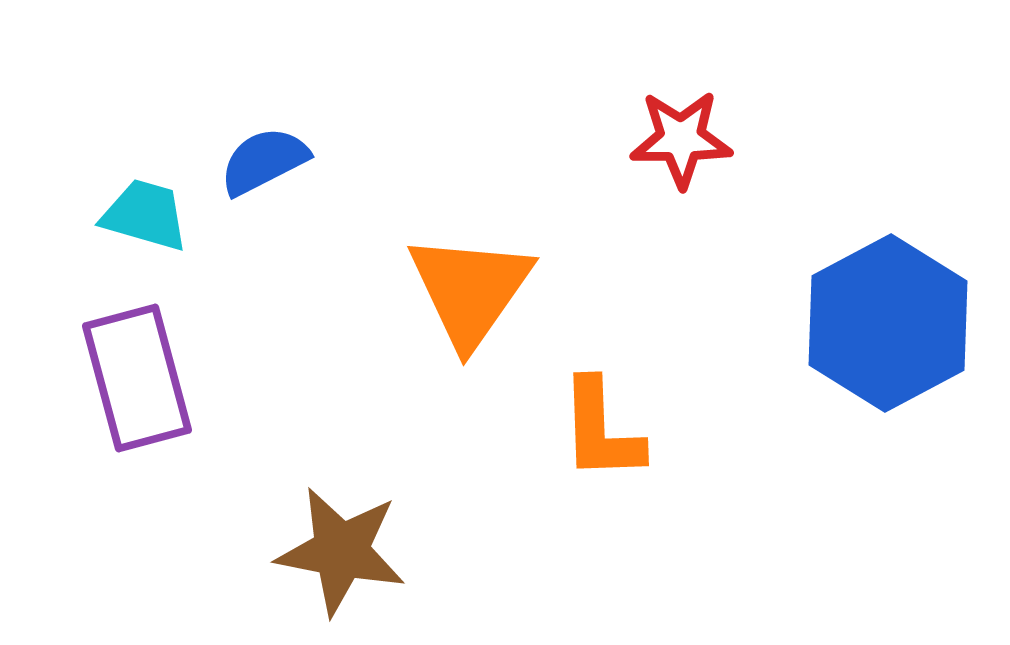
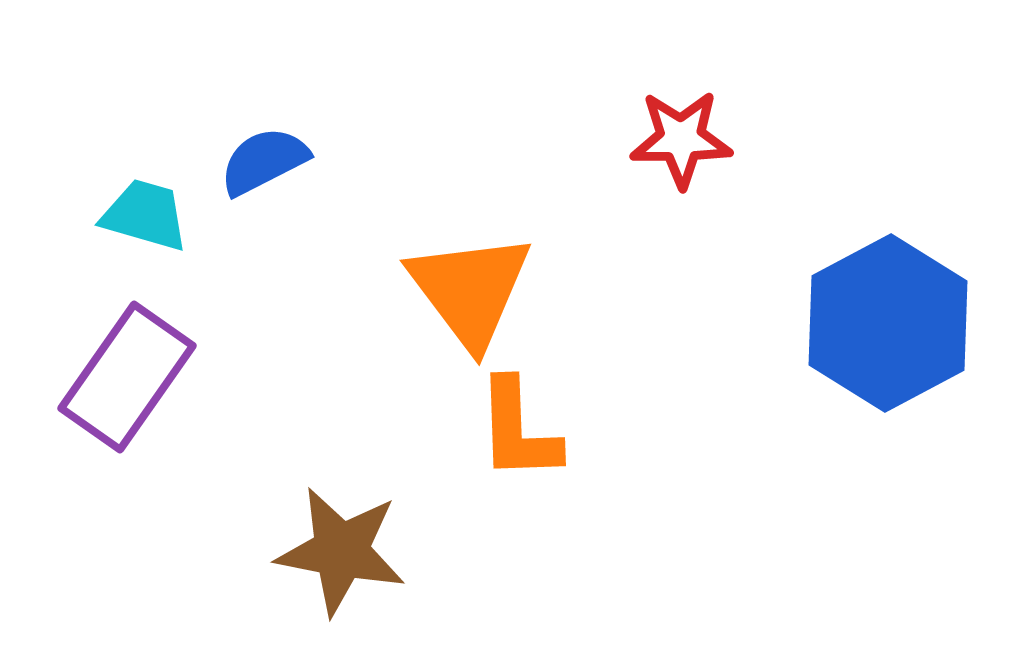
orange triangle: rotated 12 degrees counterclockwise
purple rectangle: moved 10 px left, 1 px up; rotated 50 degrees clockwise
orange L-shape: moved 83 px left
